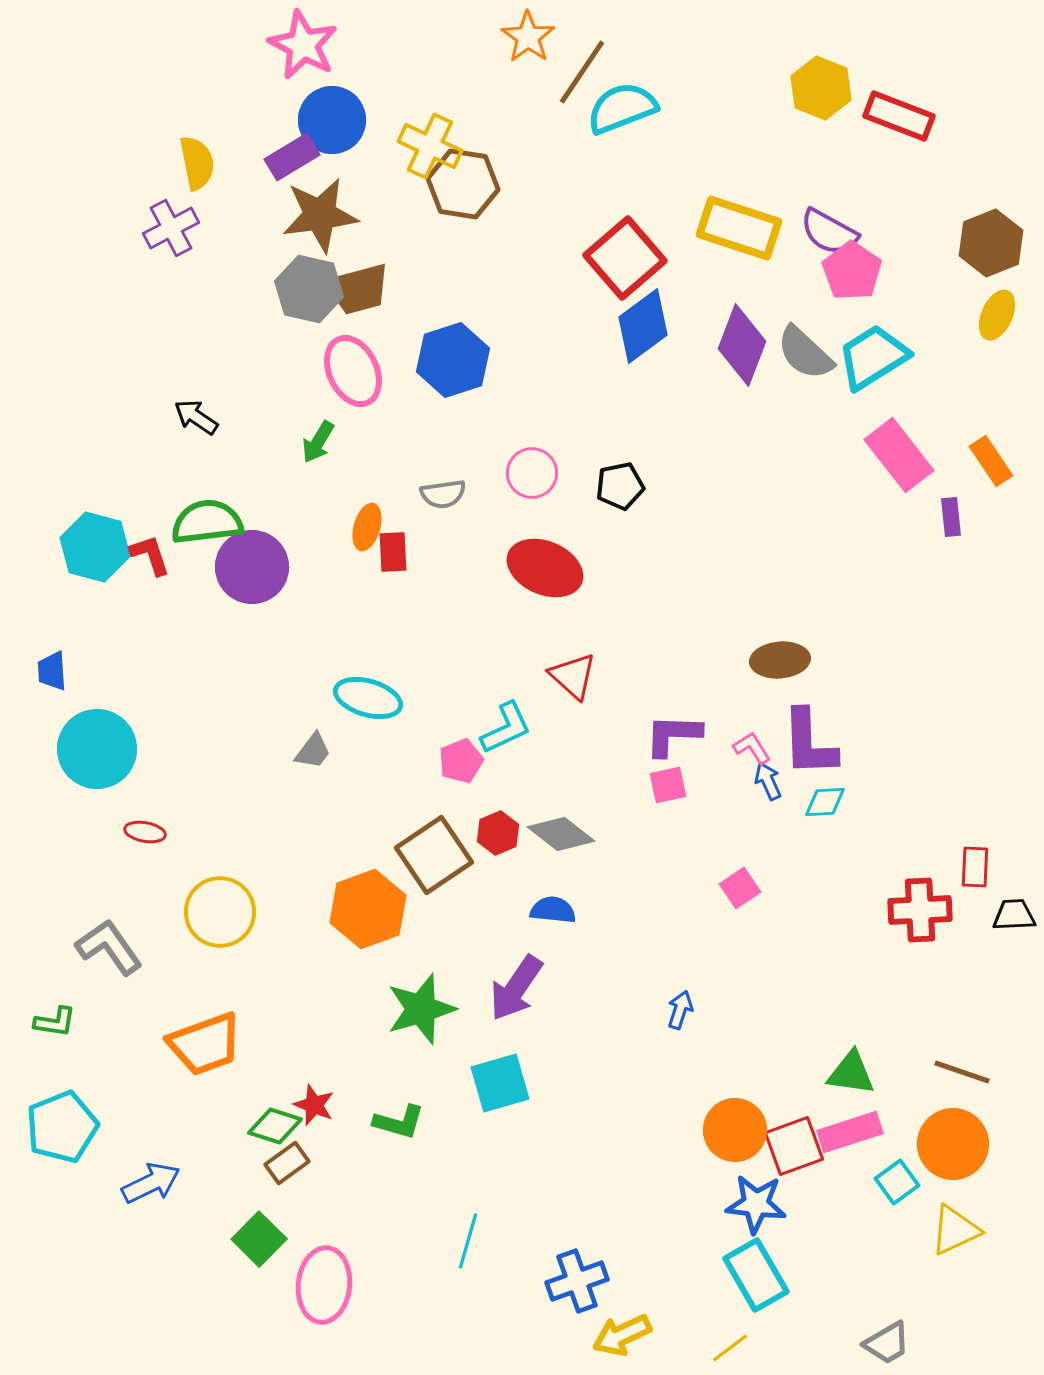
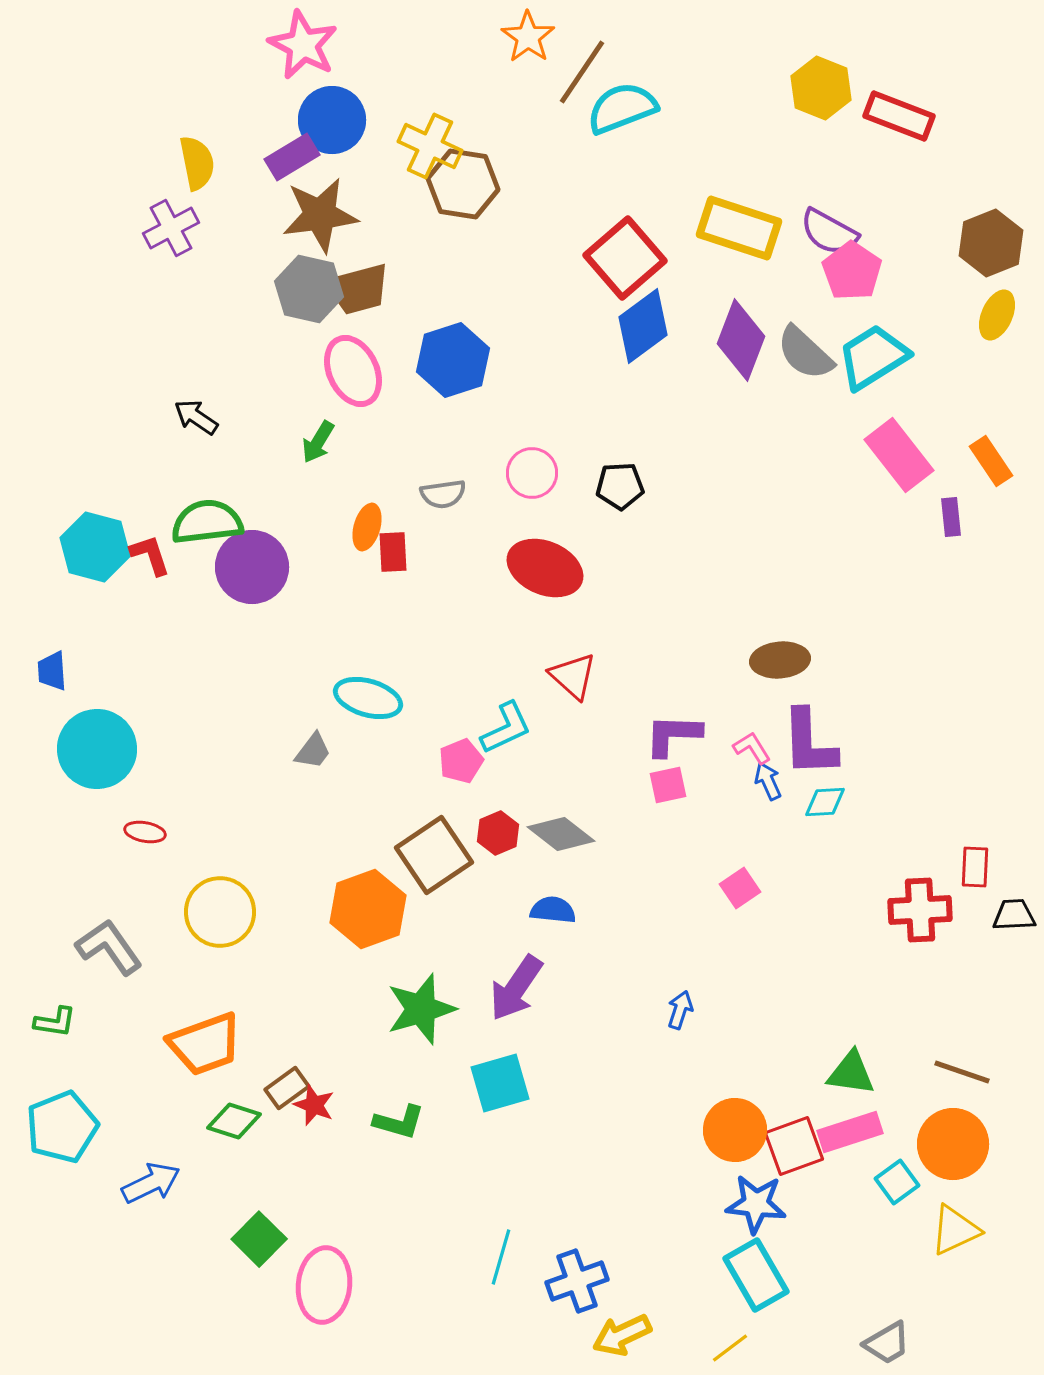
purple diamond at (742, 345): moved 1 px left, 5 px up
black pentagon at (620, 486): rotated 9 degrees clockwise
green diamond at (275, 1126): moved 41 px left, 5 px up
brown rectangle at (287, 1163): moved 75 px up
cyan line at (468, 1241): moved 33 px right, 16 px down
